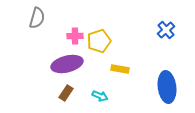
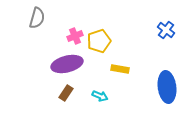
blue cross: rotated 12 degrees counterclockwise
pink cross: rotated 21 degrees counterclockwise
